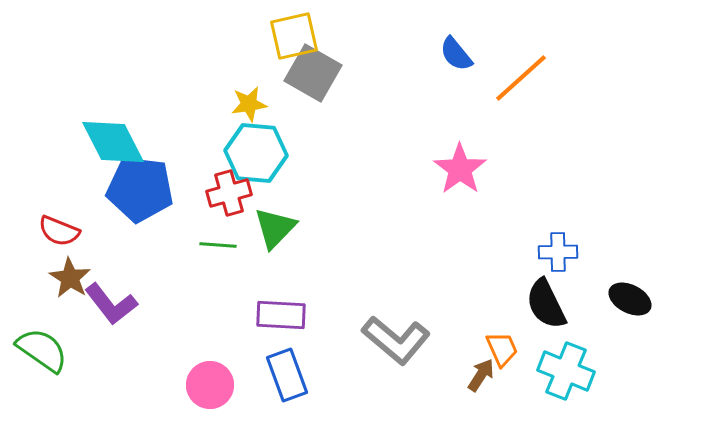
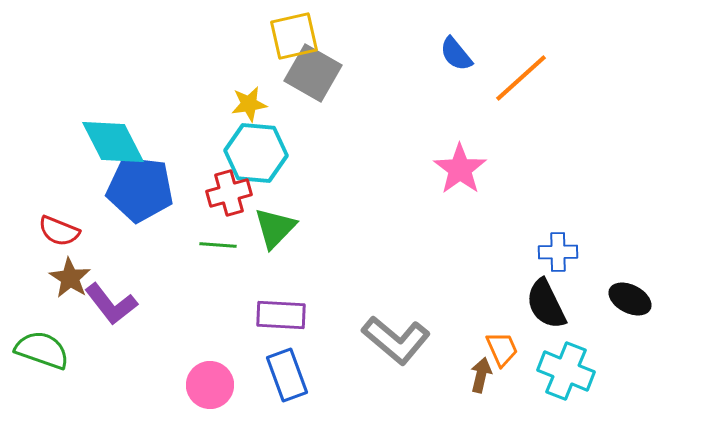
green semicircle: rotated 16 degrees counterclockwise
brown arrow: rotated 20 degrees counterclockwise
